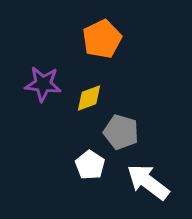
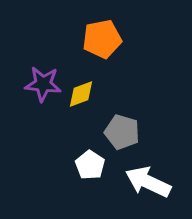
orange pentagon: rotated 15 degrees clockwise
yellow diamond: moved 8 px left, 4 px up
gray pentagon: moved 1 px right
white arrow: rotated 12 degrees counterclockwise
